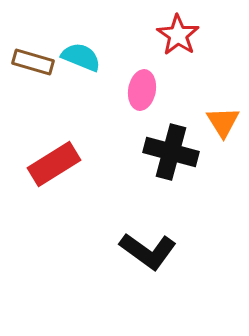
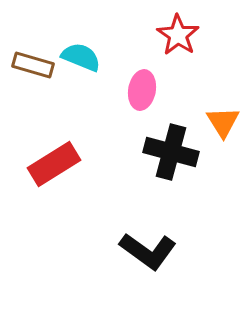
brown rectangle: moved 3 px down
